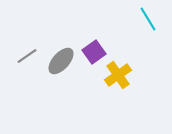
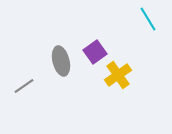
purple square: moved 1 px right
gray line: moved 3 px left, 30 px down
gray ellipse: rotated 56 degrees counterclockwise
